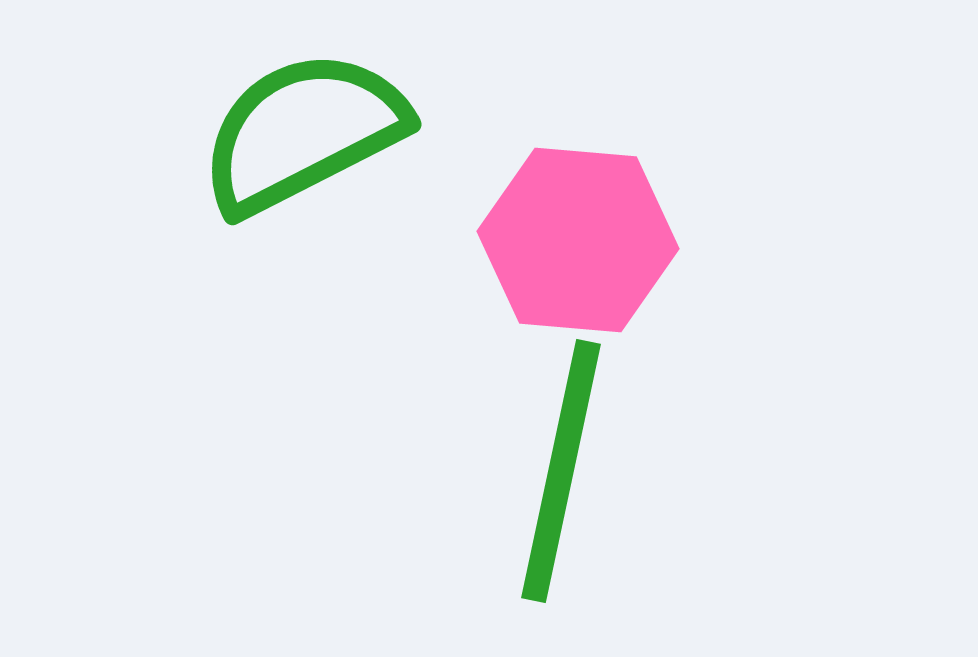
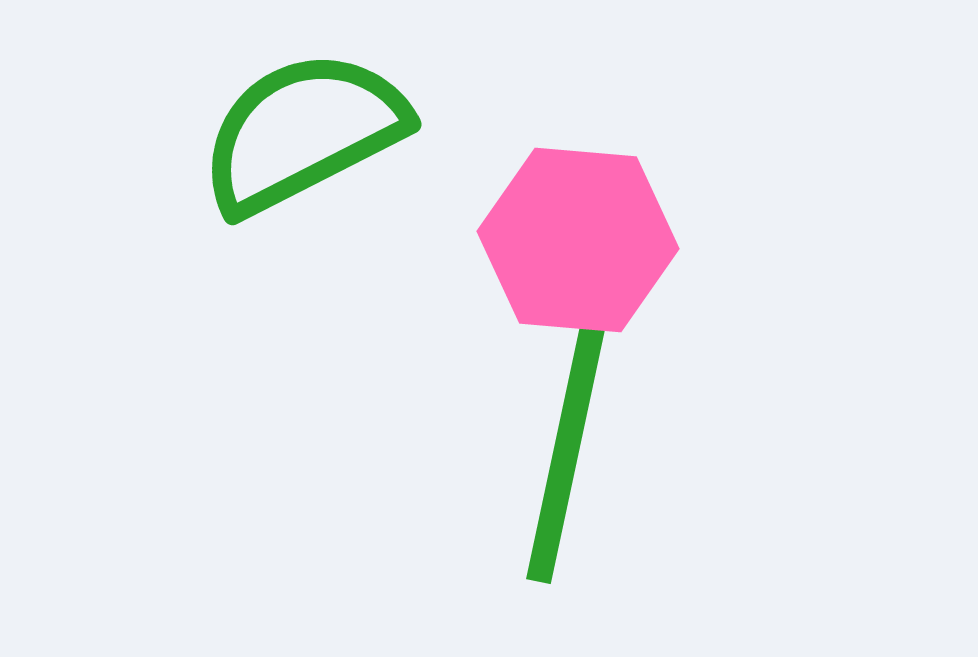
green line: moved 5 px right, 19 px up
